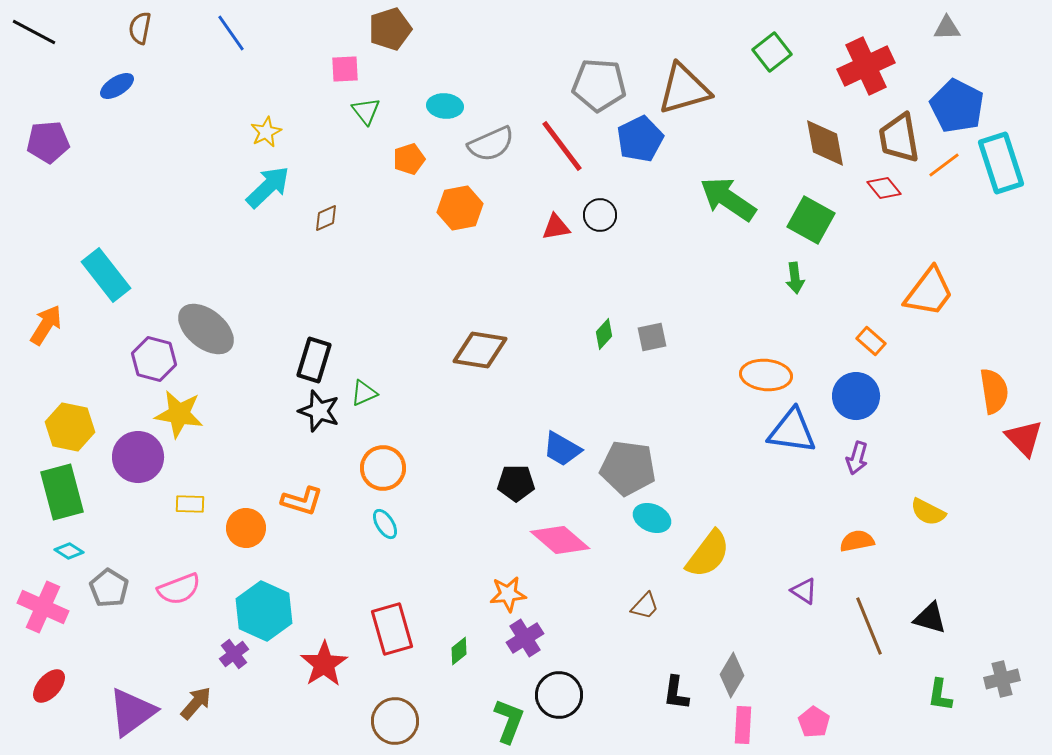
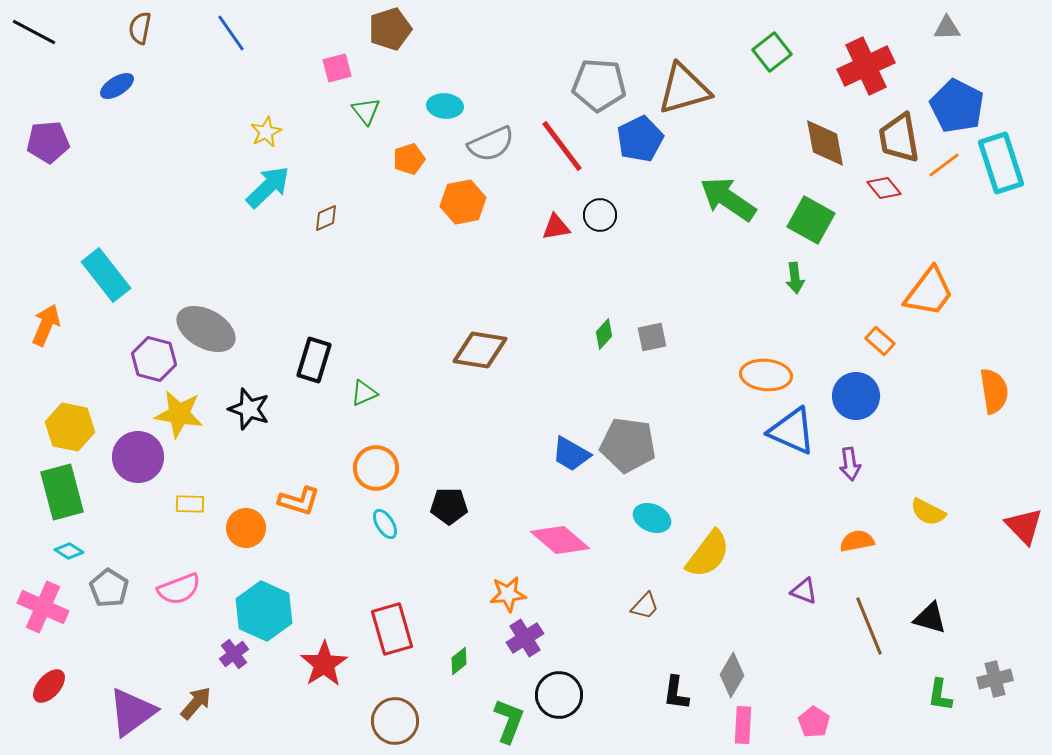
pink square at (345, 69): moved 8 px left, 1 px up; rotated 12 degrees counterclockwise
orange hexagon at (460, 208): moved 3 px right, 6 px up
orange arrow at (46, 325): rotated 9 degrees counterclockwise
gray ellipse at (206, 329): rotated 10 degrees counterclockwise
orange rectangle at (871, 341): moved 9 px right
black star at (319, 411): moved 70 px left, 2 px up
blue triangle at (792, 431): rotated 16 degrees clockwise
red triangle at (1024, 438): moved 88 px down
blue trapezoid at (562, 449): moved 9 px right, 5 px down
purple arrow at (857, 458): moved 7 px left, 6 px down; rotated 24 degrees counterclockwise
orange circle at (383, 468): moved 7 px left
gray pentagon at (628, 468): moved 23 px up
black pentagon at (516, 483): moved 67 px left, 23 px down
orange L-shape at (302, 501): moved 3 px left
purple triangle at (804, 591): rotated 12 degrees counterclockwise
green diamond at (459, 651): moved 10 px down
gray cross at (1002, 679): moved 7 px left
